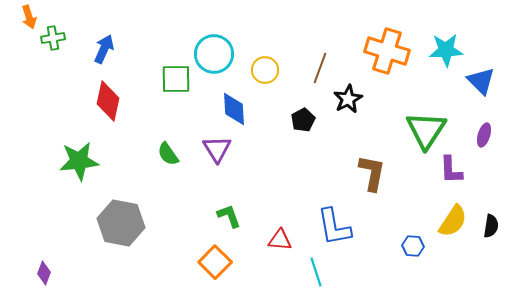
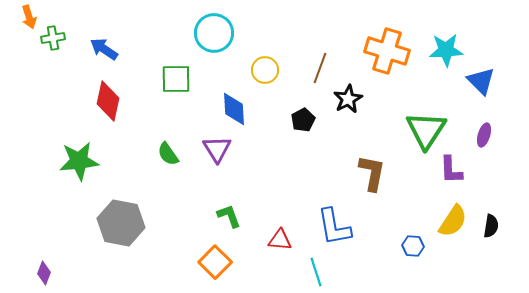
blue arrow: rotated 80 degrees counterclockwise
cyan circle: moved 21 px up
